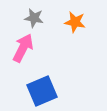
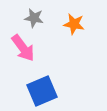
orange star: moved 1 px left, 2 px down
pink arrow: rotated 116 degrees clockwise
